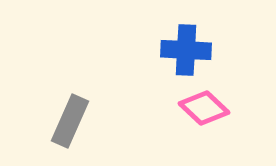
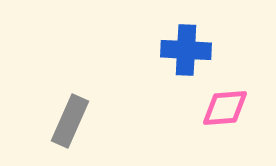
pink diamond: moved 21 px right; rotated 48 degrees counterclockwise
